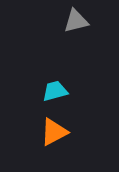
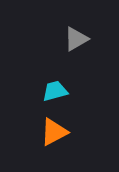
gray triangle: moved 18 px down; rotated 16 degrees counterclockwise
